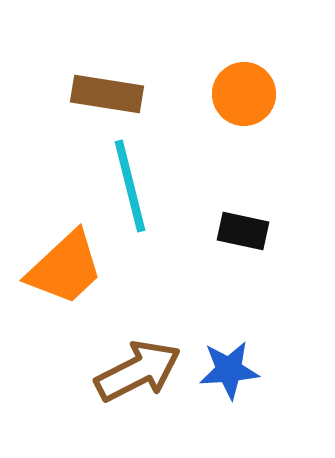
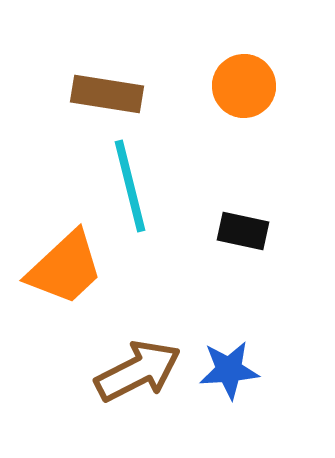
orange circle: moved 8 px up
